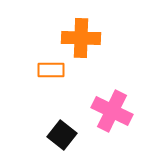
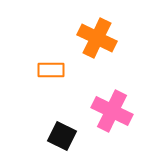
orange cross: moved 16 px right; rotated 24 degrees clockwise
black square: moved 1 px down; rotated 12 degrees counterclockwise
